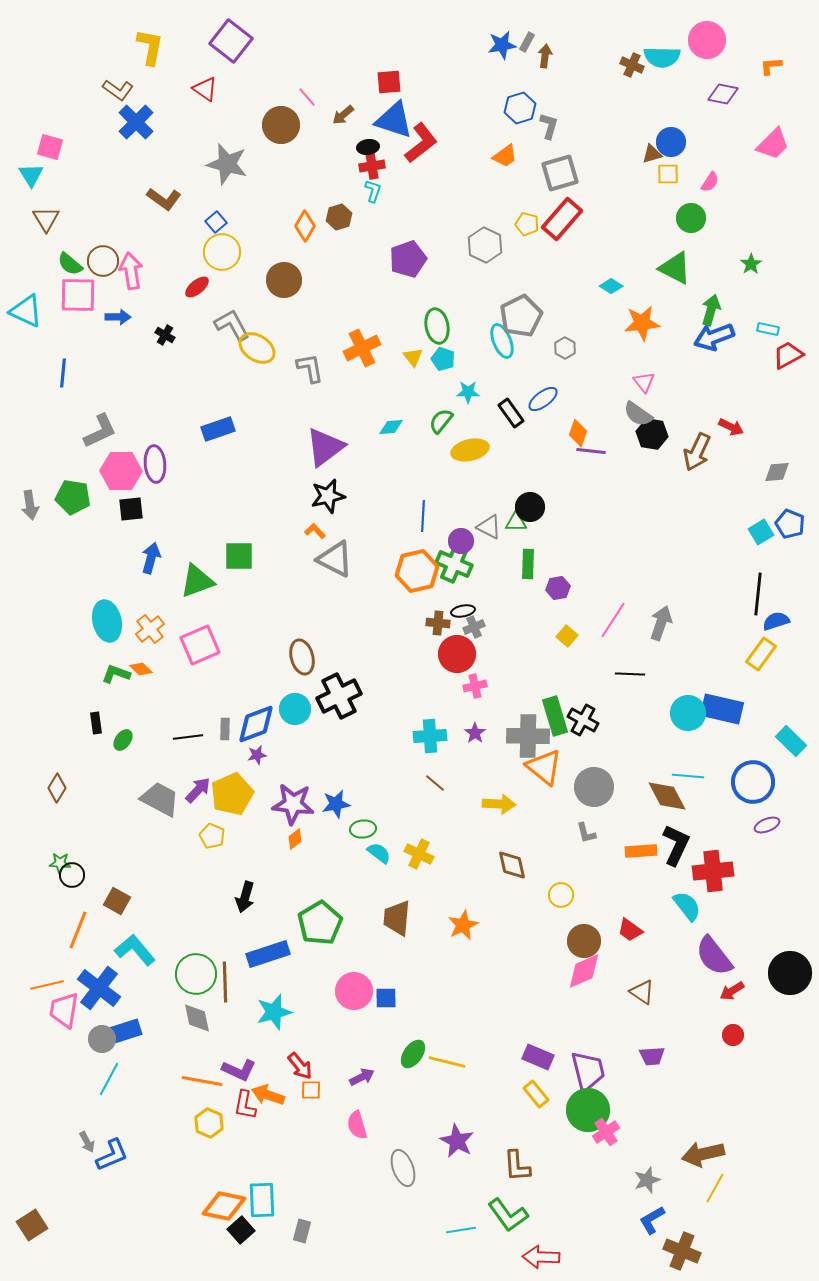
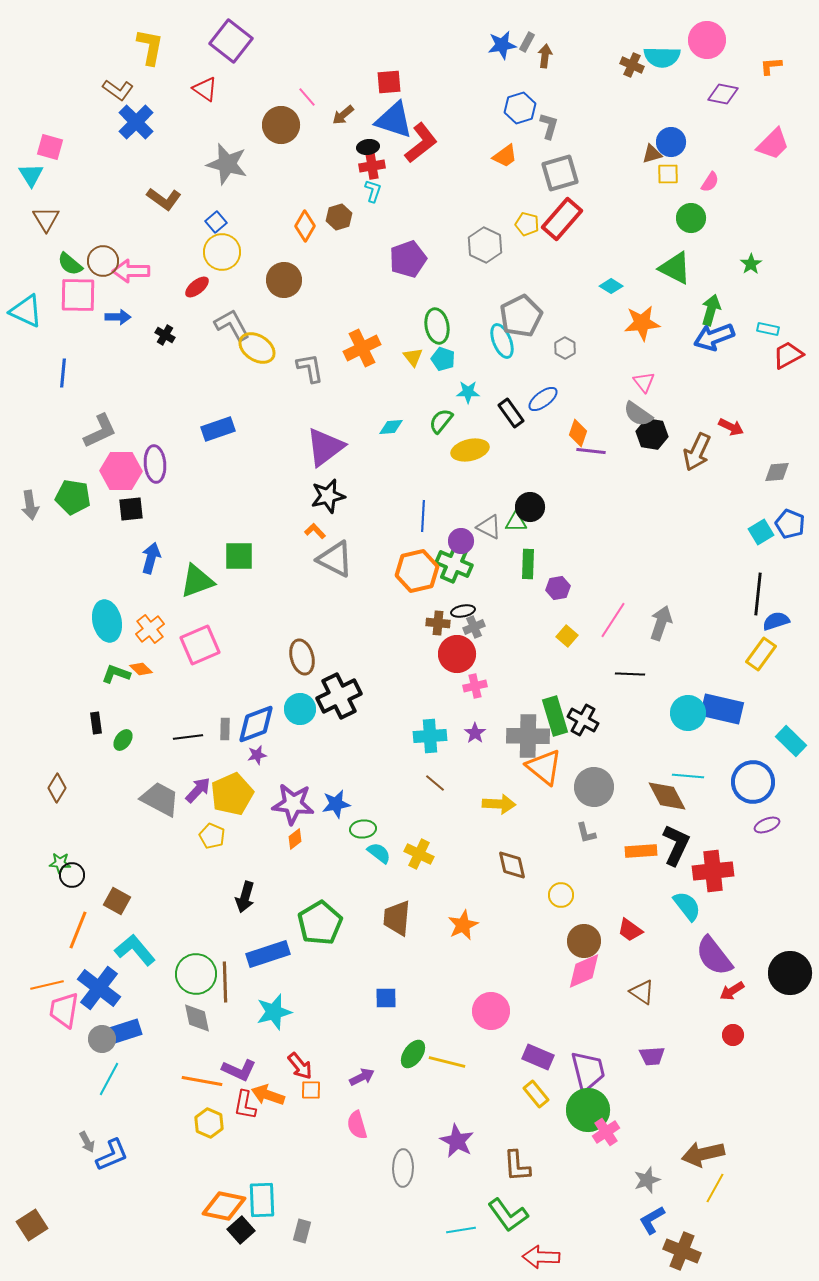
pink arrow at (131, 271): rotated 81 degrees counterclockwise
cyan circle at (295, 709): moved 5 px right
pink circle at (354, 991): moved 137 px right, 20 px down
gray ellipse at (403, 1168): rotated 21 degrees clockwise
